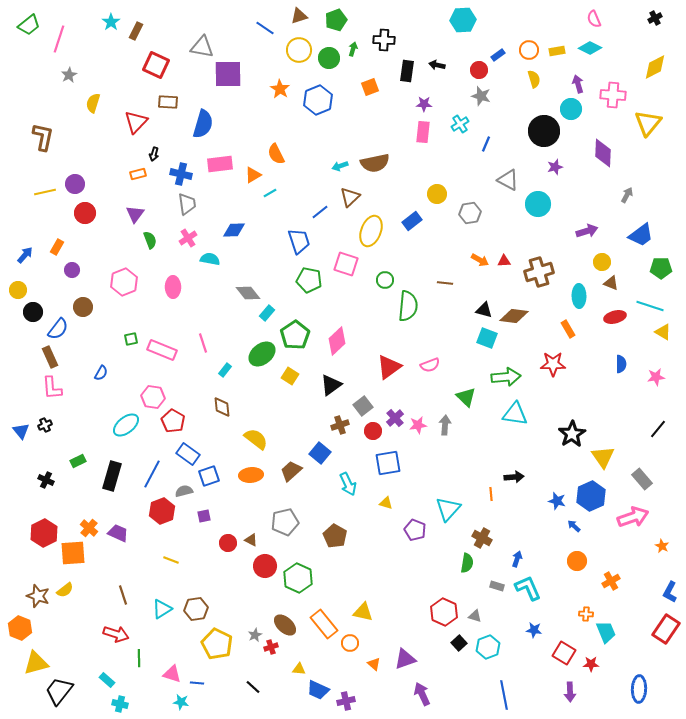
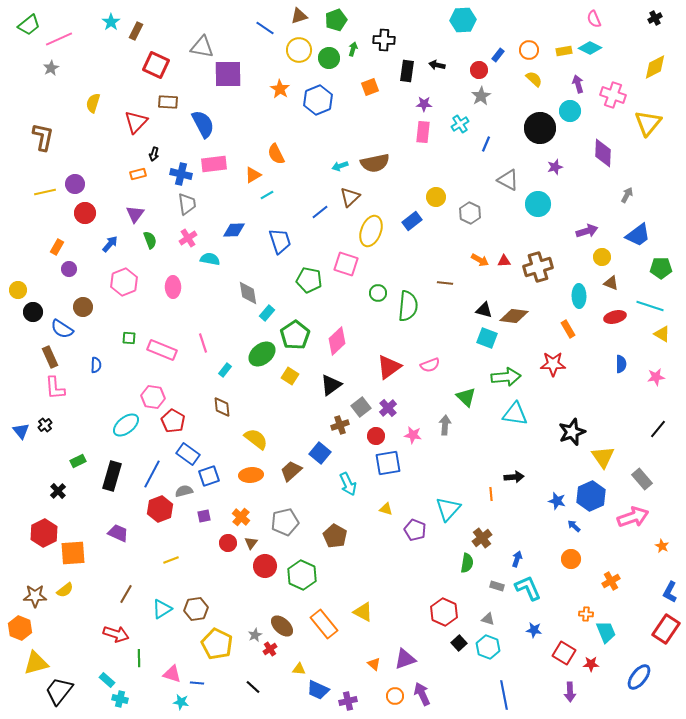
pink line at (59, 39): rotated 48 degrees clockwise
yellow rectangle at (557, 51): moved 7 px right
blue rectangle at (498, 55): rotated 16 degrees counterclockwise
gray star at (69, 75): moved 18 px left, 7 px up
yellow semicircle at (534, 79): rotated 30 degrees counterclockwise
pink cross at (613, 95): rotated 15 degrees clockwise
gray star at (481, 96): rotated 24 degrees clockwise
cyan circle at (571, 109): moved 1 px left, 2 px down
blue semicircle at (203, 124): rotated 44 degrees counterclockwise
black circle at (544, 131): moved 4 px left, 3 px up
pink rectangle at (220, 164): moved 6 px left
cyan line at (270, 193): moved 3 px left, 2 px down
yellow circle at (437, 194): moved 1 px left, 3 px down
gray hexagon at (470, 213): rotated 25 degrees counterclockwise
blue trapezoid at (641, 235): moved 3 px left
blue trapezoid at (299, 241): moved 19 px left
blue arrow at (25, 255): moved 85 px right, 11 px up
yellow circle at (602, 262): moved 5 px up
purple circle at (72, 270): moved 3 px left, 1 px up
brown cross at (539, 272): moved 1 px left, 5 px up
green circle at (385, 280): moved 7 px left, 13 px down
gray diamond at (248, 293): rotated 30 degrees clockwise
blue semicircle at (58, 329): moved 4 px right; rotated 85 degrees clockwise
yellow triangle at (663, 332): moved 1 px left, 2 px down
green square at (131, 339): moved 2 px left, 1 px up; rotated 16 degrees clockwise
blue semicircle at (101, 373): moved 5 px left, 8 px up; rotated 28 degrees counterclockwise
pink L-shape at (52, 388): moved 3 px right
gray square at (363, 406): moved 2 px left, 1 px down
purple cross at (395, 418): moved 7 px left, 10 px up
black cross at (45, 425): rotated 16 degrees counterclockwise
pink star at (418, 425): moved 5 px left, 10 px down; rotated 18 degrees clockwise
red circle at (373, 431): moved 3 px right, 5 px down
black star at (572, 434): moved 2 px up; rotated 12 degrees clockwise
black cross at (46, 480): moved 12 px right, 11 px down; rotated 21 degrees clockwise
yellow triangle at (386, 503): moved 6 px down
red hexagon at (162, 511): moved 2 px left, 2 px up
orange cross at (89, 528): moved 152 px right, 11 px up
brown cross at (482, 538): rotated 24 degrees clockwise
brown triangle at (251, 540): moved 3 px down; rotated 40 degrees clockwise
yellow line at (171, 560): rotated 42 degrees counterclockwise
orange circle at (577, 561): moved 6 px left, 2 px up
green hexagon at (298, 578): moved 4 px right, 3 px up
brown line at (123, 595): moved 3 px right, 1 px up; rotated 48 degrees clockwise
brown star at (38, 596): moved 3 px left; rotated 20 degrees counterclockwise
yellow triangle at (363, 612): rotated 15 degrees clockwise
gray triangle at (475, 616): moved 13 px right, 3 px down
brown ellipse at (285, 625): moved 3 px left, 1 px down
orange circle at (350, 643): moved 45 px right, 53 px down
red cross at (271, 647): moved 1 px left, 2 px down; rotated 16 degrees counterclockwise
cyan hexagon at (488, 647): rotated 20 degrees counterclockwise
blue ellipse at (639, 689): moved 12 px up; rotated 36 degrees clockwise
purple cross at (346, 701): moved 2 px right
cyan cross at (120, 704): moved 5 px up
